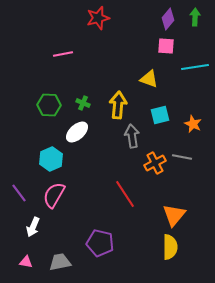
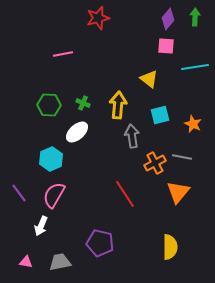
yellow triangle: rotated 18 degrees clockwise
orange triangle: moved 4 px right, 23 px up
white arrow: moved 8 px right, 1 px up
